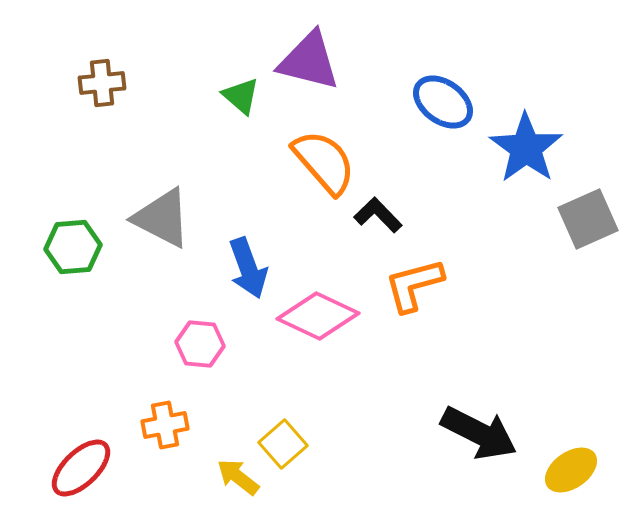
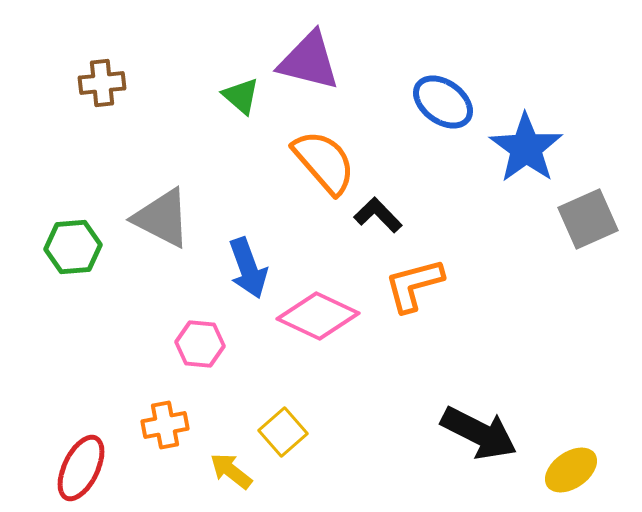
yellow square: moved 12 px up
red ellipse: rotated 20 degrees counterclockwise
yellow arrow: moved 7 px left, 6 px up
